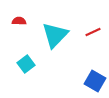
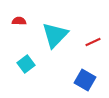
red line: moved 10 px down
blue square: moved 10 px left, 1 px up
